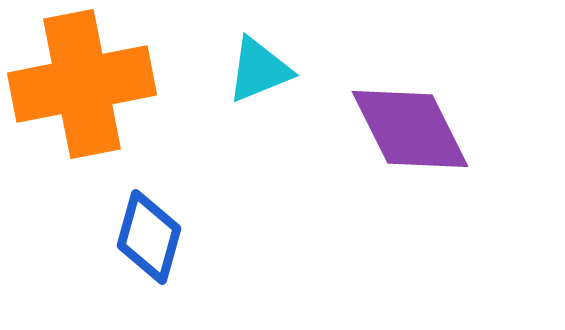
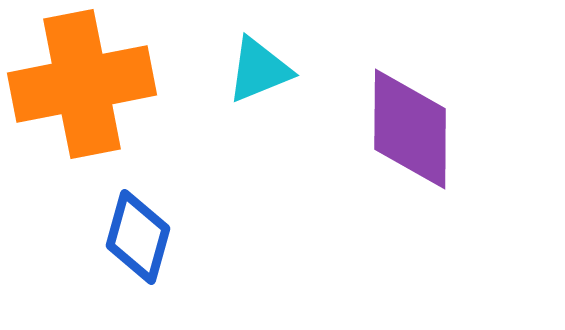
purple diamond: rotated 27 degrees clockwise
blue diamond: moved 11 px left
